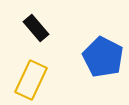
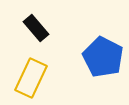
yellow rectangle: moved 2 px up
